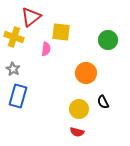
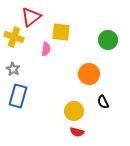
orange circle: moved 3 px right, 1 px down
yellow circle: moved 5 px left, 2 px down
